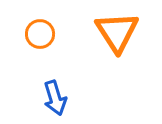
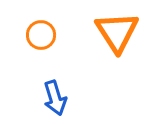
orange circle: moved 1 px right, 1 px down
